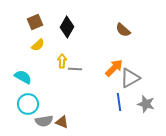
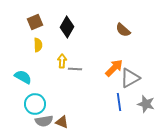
yellow semicircle: rotated 48 degrees counterclockwise
cyan circle: moved 7 px right
